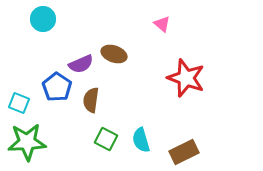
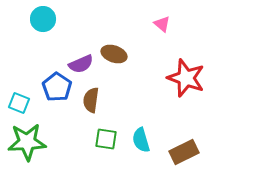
green square: rotated 20 degrees counterclockwise
